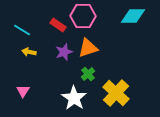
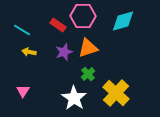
cyan diamond: moved 10 px left, 5 px down; rotated 15 degrees counterclockwise
